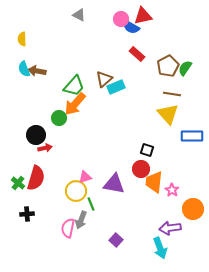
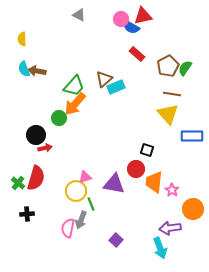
red circle: moved 5 px left
